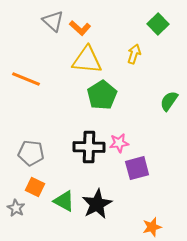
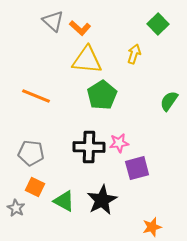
orange line: moved 10 px right, 17 px down
black star: moved 5 px right, 4 px up
